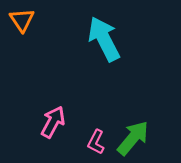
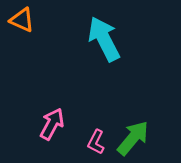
orange triangle: rotated 32 degrees counterclockwise
pink arrow: moved 1 px left, 2 px down
